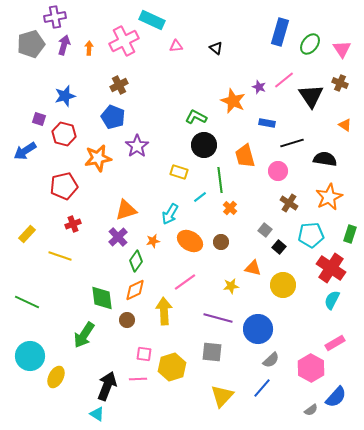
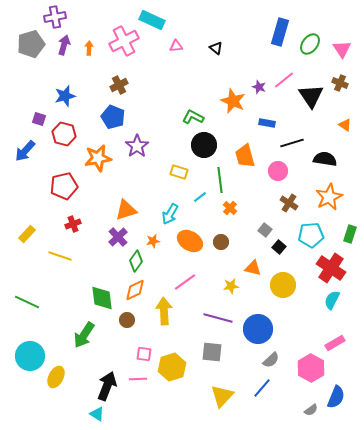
green L-shape at (196, 117): moved 3 px left
blue arrow at (25, 151): rotated 15 degrees counterclockwise
blue semicircle at (336, 397): rotated 20 degrees counterclockwise
